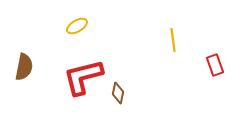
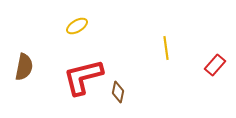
yellow line: moved 7 px left, 8 px down
red rectangle: rotated 60 degrees clockwise
brown diamond: moved 1 px up
